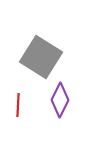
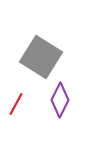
red line: moved 2 px left, 1 px up; rotated 25 degrees clockwise
